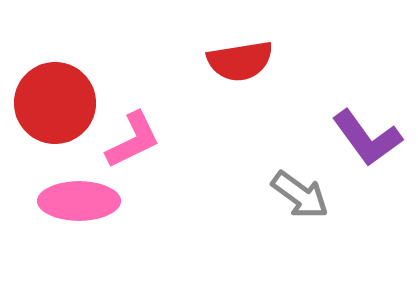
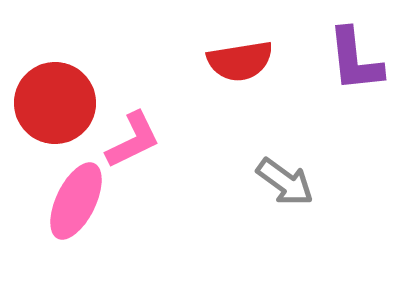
purple L-shape: moved 12 px left, 78 px up; rotated 30 degrees clockwise
gray arrow: moved 15 px left, 13 px up
pink ellipse: moved 3 px left; rotated 64 degrees counterclockwise
